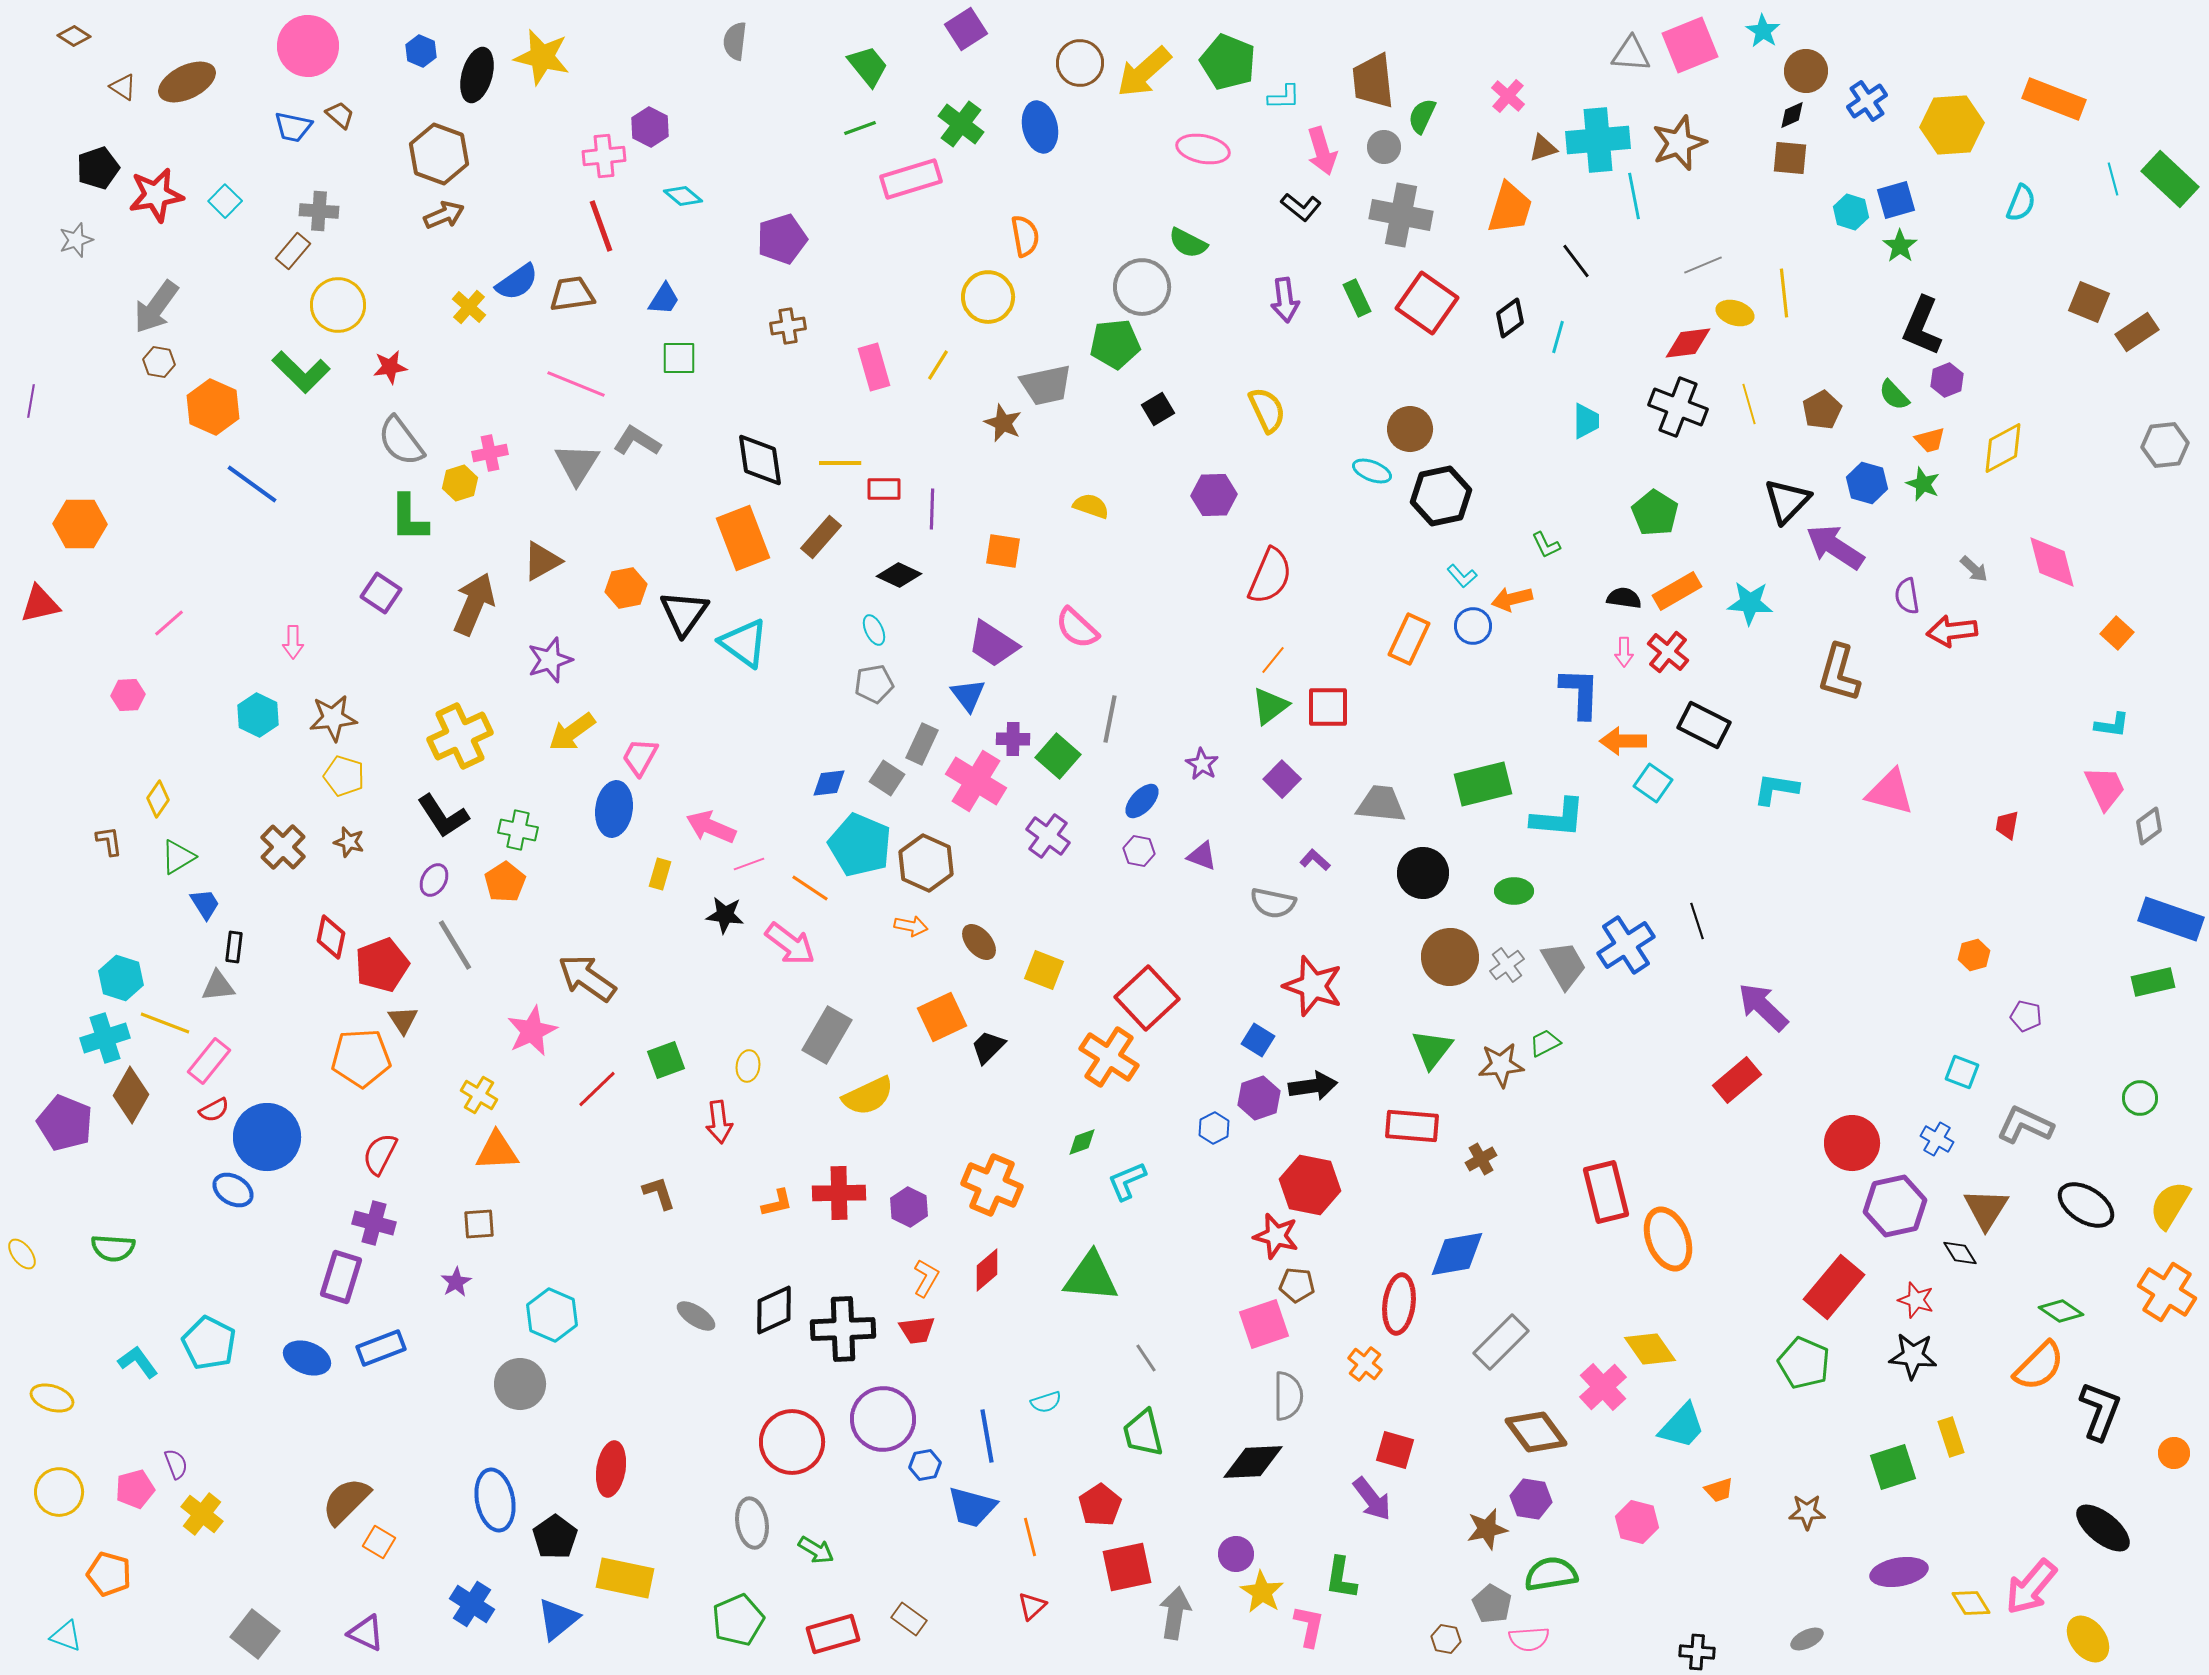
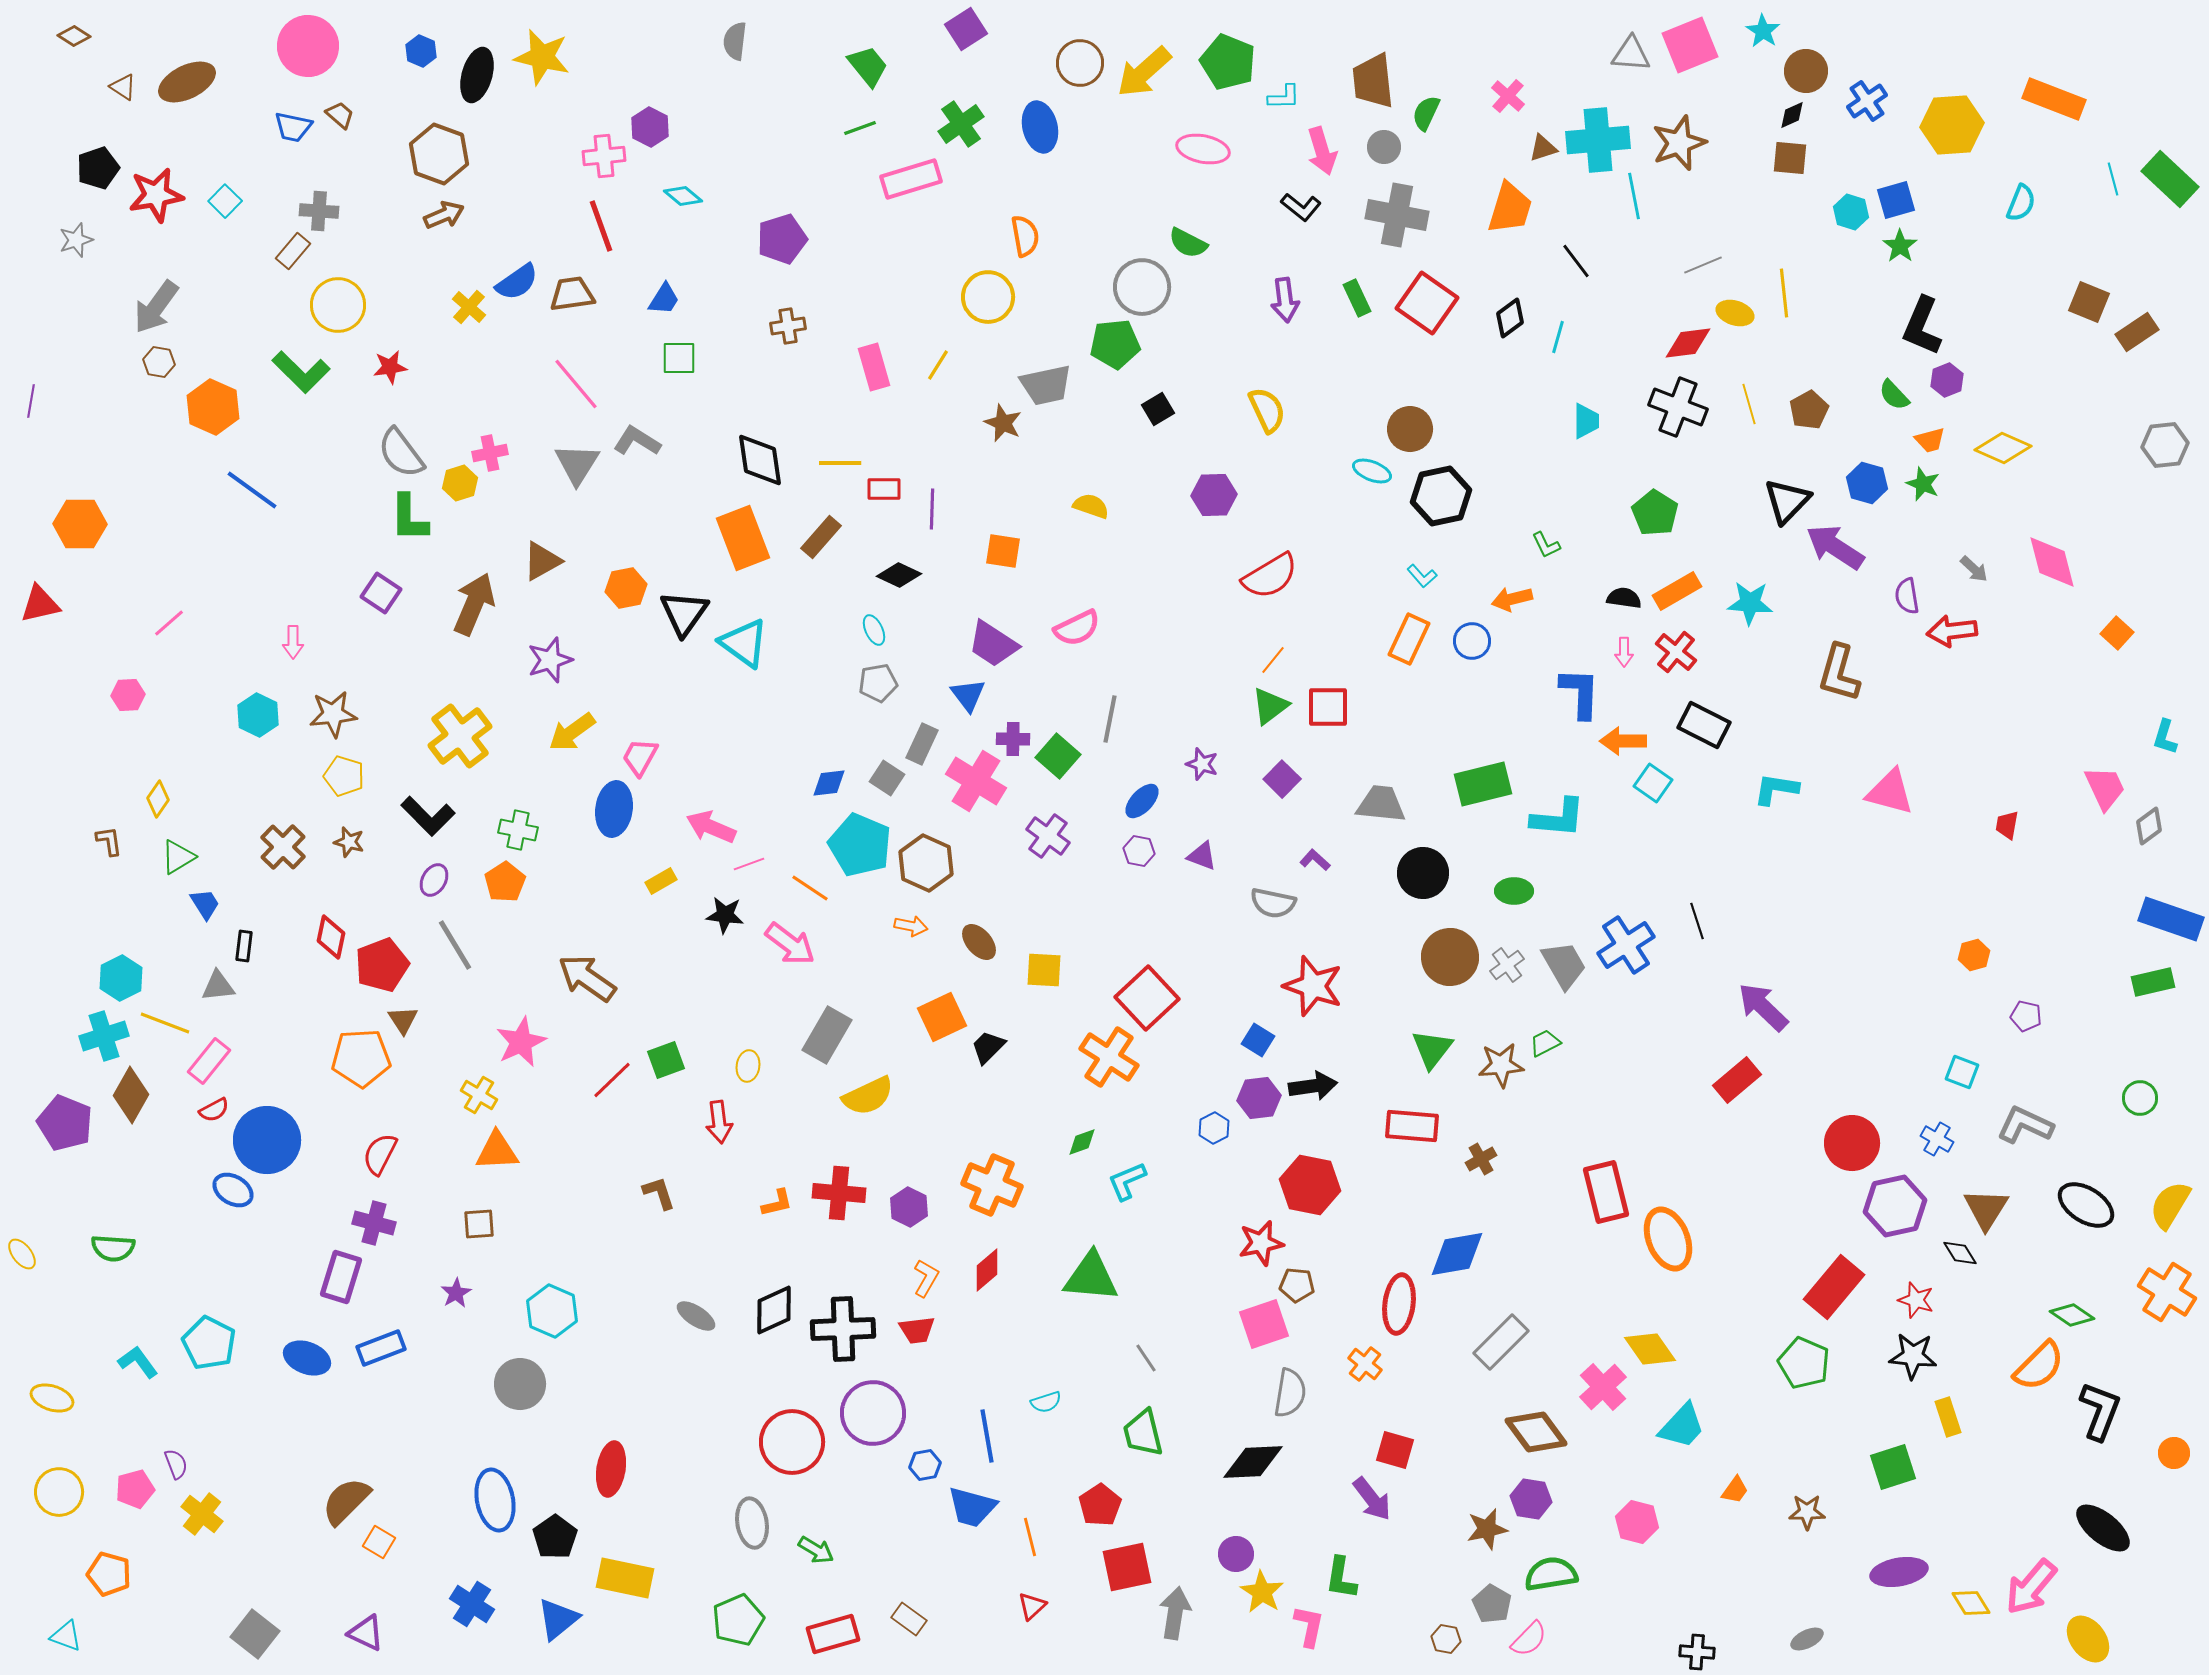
green semicircle at (1422, 116): moved 4 px right, 3 px up
green cross at (961, 124): rotated 18 degrees clockwise
gray cross at (1401, 215): moved 4 px left
pink line at (576, 384): rotated 28 degrees clockwise
brown pentagon at (1822, 410): moved 13 px left
gray semicircle at (401, 441): moved 12 px down
yellow diamond at (2003, 448): rotated 52 degrees clockwise
blue line at (252, 484): moved 6 px down
red semicircle at (1270, 576): rotated 36 degrees clockwise
cyan L-shape at (1462, 576): moved 40 px left
blue circle at (1473, 626): moved 1 px left, 15 px down
pink semicircle at (1077, 628): rotated 69 degrees counterclockwise
red cross at (1668, 652): moved 8 px right
gray pentagon at (874, 684): moved 4 px right, 1 px up
brown star at (333, 718): moved 4 px up
cyan L-shape at (2112, 725): moved 53 px right, 12 px down; rotated 99 degrees clockwise
yellow cross at (460, 736): rotated 12 degrees counterclockwise
purple star at (1202, 764): rotated 12 degrees counterclockwise
black L-shape at (443, 816): moved 15 px left; rotated 12 degrees counterclockwise
yellow rectangle at (660, 874): moved 1 px right, 7 px down; rotated 44 degrees clockwise
black rectangle at (234, 947): moved 10 px right, 1 px up
yellow square at (1044, 970): rotated 18 degrees counterclockwise
cyan hexagon at (121, 978): rotated 15 degrees clockwise
pink star at (532, 1031): moved 11 px left, 11 px down
cyan cross at (105, 1038): moved 1 px left, 2 px up
red line at (597, 1089): moved 15 px right, 9 px up
purple hexagon at (1259, 1098): rotated 12 degrees clockwise
blue circle at (267, 1137): moved 3 px down
red cross at (839, 1193): rotated 6 degrees clockwise
red star at (1276, 1236): moved 15 px left, 7 px down; rotated 27 degrees counterclockwise
purple star at (456, 1282): moved 11 px down
green diamond at (2061, 1311): moved 11 px right, 4 px down
cyan hexagon at (552, 1315): moved 4 px up
gray semicircle at (1288, 1396): moved 2 px right, 3 px up; rotated 9 degrees clockwise
purple circle at (883, 1419): moved 10 px left, 6 px up
yellow rectangle at (1951, 1437): moved 3 px left, 20 px up
orange trapezoid at (1719, 1490): moved 16 px right; rotated 36 degrees counterclockwise
pink semicircle at (1529, 1639): rotated 42 degrees counterclockwise
